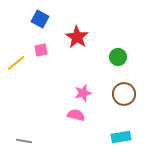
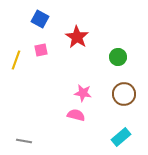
yellow line: moved 3 px up; rotated 30 degrees counterclockwise
pink star: rotated 24 degrees clockwise
cyan rectangle: rotated 30 degrees counterclockwise
